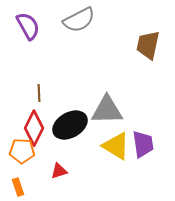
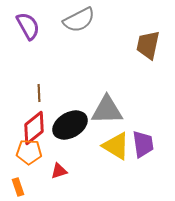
red diamond: rotated 24 degrees clockwise
orange pentagon: moved 7 px right, 1 px down
